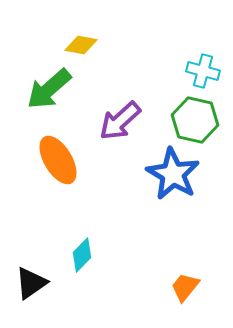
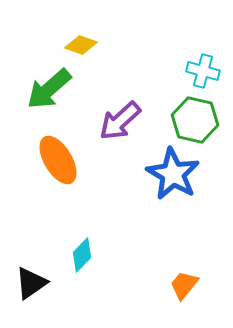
yellow diamond: rotated 8 degrees clockwise
orange trapezoid: moved 1 px left, 2 px up
